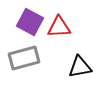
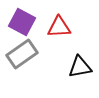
purple square: moved 8 px left
gray rectangle: moved 2 px left, 4 px up; rotated 20 degrees counterclockwise
